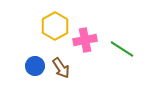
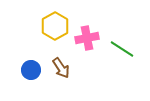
pink cross: moved 2 px right, 2 px up
blue circle: moved 4 px left, 4 px down
